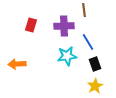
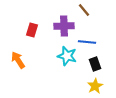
brown line: rotated 32 degrees counterclockwise
red rectangle: moved 1 px right, 5 px down
blue line: moved 1 px left; rotated 54 degrees counterclockwise
cyan star: rotated 24 degrees clockwise
orange arrow: moved 1 px right, 4 px up; rotated 60 degrees clockwise
